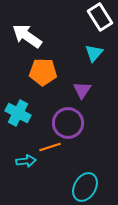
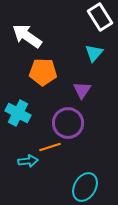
cyan arrow: moved 2 px right
